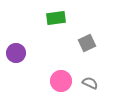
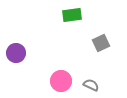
green rectangle: moved 16 px right, 3 px up
gray square: moved 14 px right
gray semicircle: moved 1 px right, 2 px down
